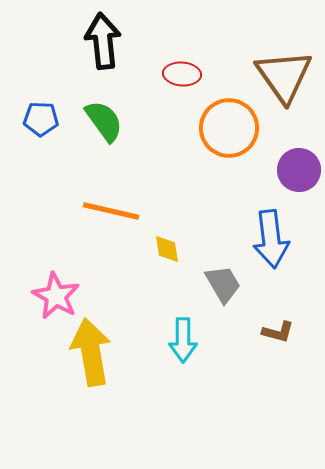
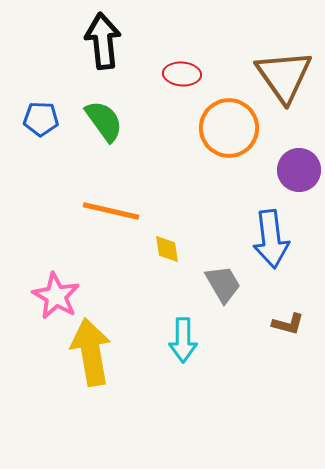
brown L-shape: moved 10 px right, 8 px up
